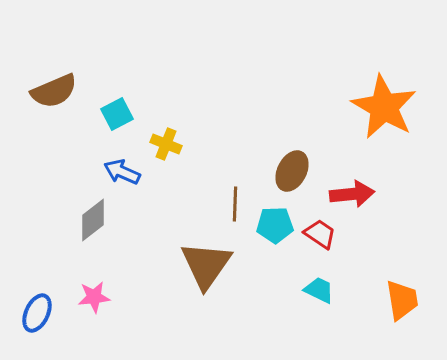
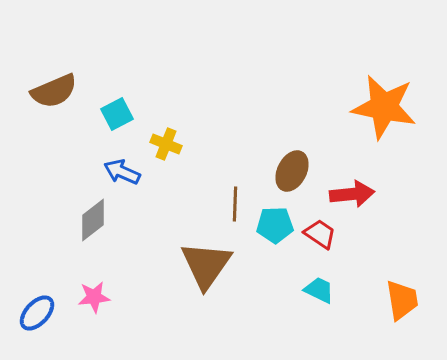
orange star: rotated 18 degrees counterclockwise
blue ellipse: rotated 18 degrees clockwise
